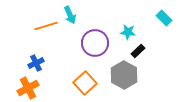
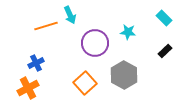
black rectangle: moved 27 px right
